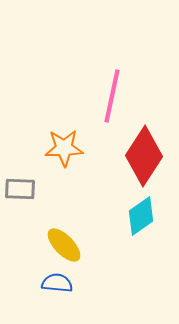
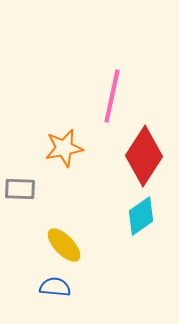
orange star: rotated 9 degrees counterclockwise
blue semicircle: moved 2 px left, 4 px down
